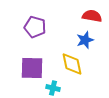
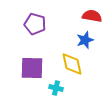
purple pentagon: moved 3 px up
cyan cross: moved 3 px right
